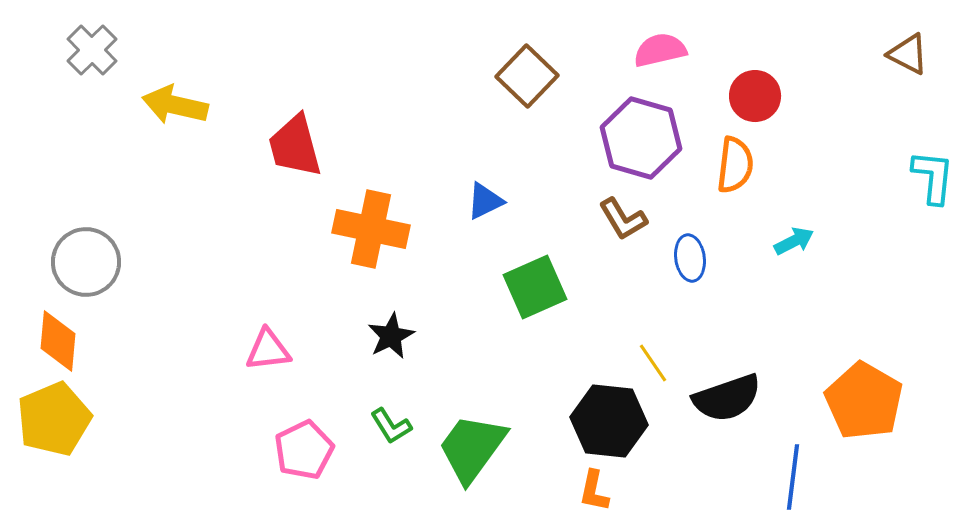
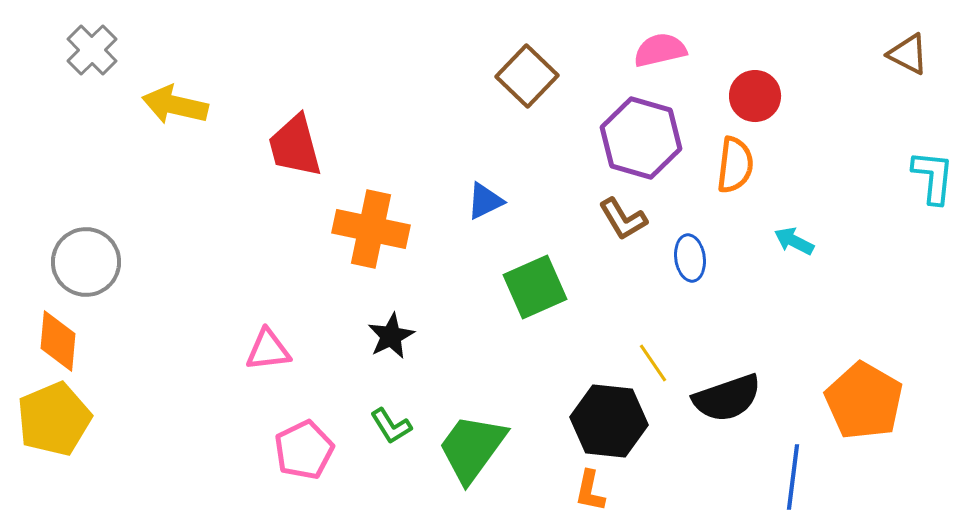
cyan arrow: rotated 126 degrees counterclockwise
orange L-shape: moved 4 px left
